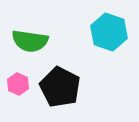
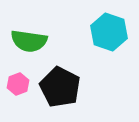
green semicircle: moved 1 px left
pink hexagon: rotated 15 degrees clockwise
